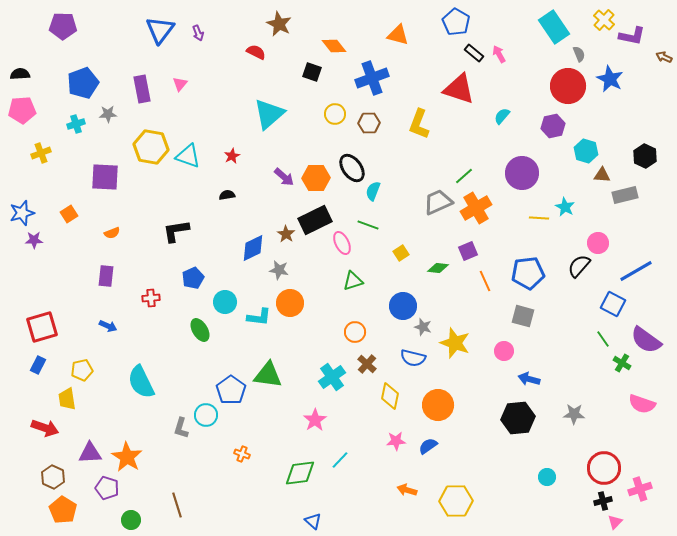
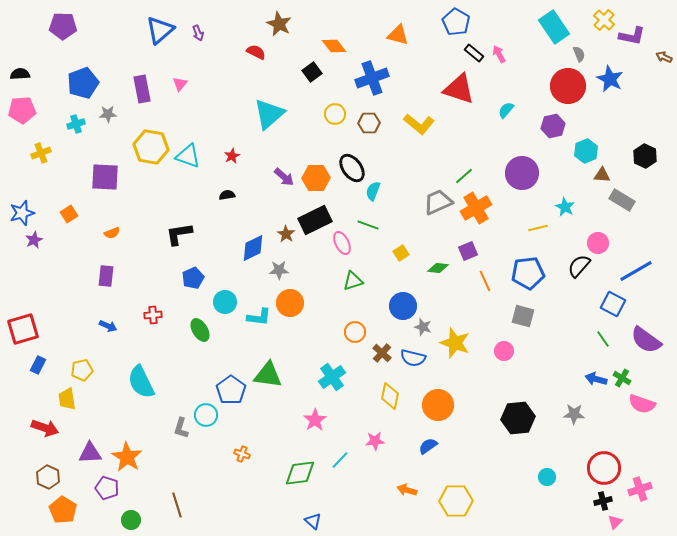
blue triangle at (160, 30): rotated 12 degrees clockwise
black square at (312, 72): rotated 36 degrees clockwise
cyan semicircle at (502, 116): moved 4 px right, 6 px up
yellow L-shape at (419, 124): rotated 72 degrees counterclockwise
cyan hexagon at (586, 151): rotated 20 degrees clockwise
gray rectangle at (625, 195): moved 3 px left, 5 px down; rotated 45 degrees clockwise
yellow line at (539, 218): moved 1 px left, 10 px down; rotated 18 degrees counterclockwise
black L-shape at (176, 231): moved 3 px right, 3 px down
purple star at (34, 240): rotated 24 degrees counterclockwise
gray star at (279, 270): rotated 12 degrees counterclockwise
red cross at (151, 298): moved 2 px right, 17 px down
red square at (42, 327): moved 19 px left, 2 px down
green cross at (622, 363): moved 15 px down
brown cross at (367, 364): moved 15 px right, 11 px up
blue arrow at (529, 379): moved 67 px right
pink star at (396, 441): moved 21 px left
brown hexagon at (53, 477): moved 5 px left
